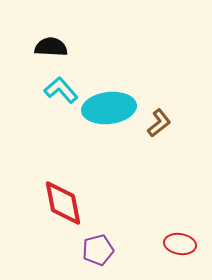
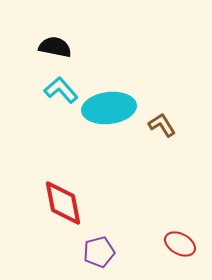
black semicircle: moved 4 px right; rotated 8 degrees clockwise
brown L-shape: moved 3 px right, 2 px down; rotated 84 degrees counterclockwise
red ellipse: rotated 20 degrees clockwise
purple pentagon: moved 1 px right, 2 px down
